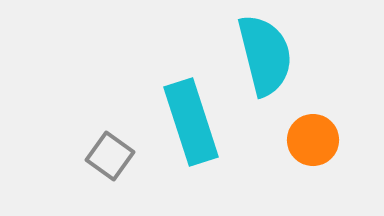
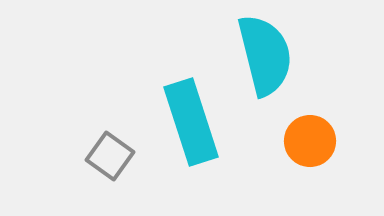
orange circle: moved 3 px left, 1 px down
